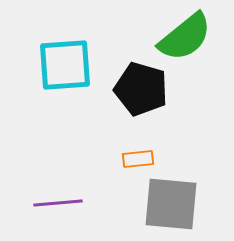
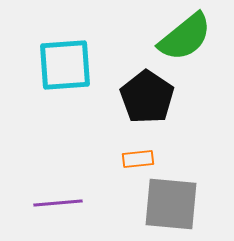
black pentagon: moved 6 px right, 8 px down; rotated 18 degrees clockwise
